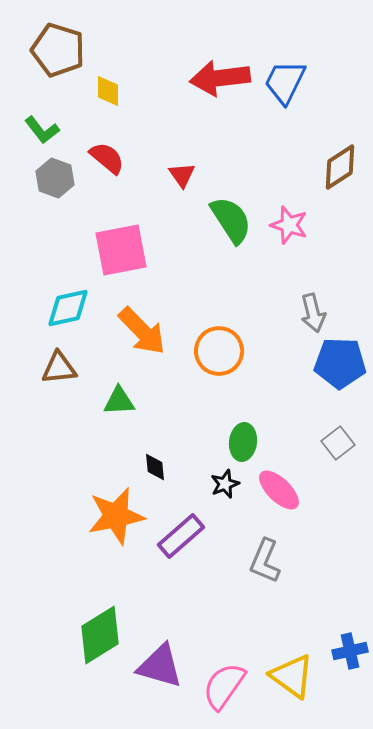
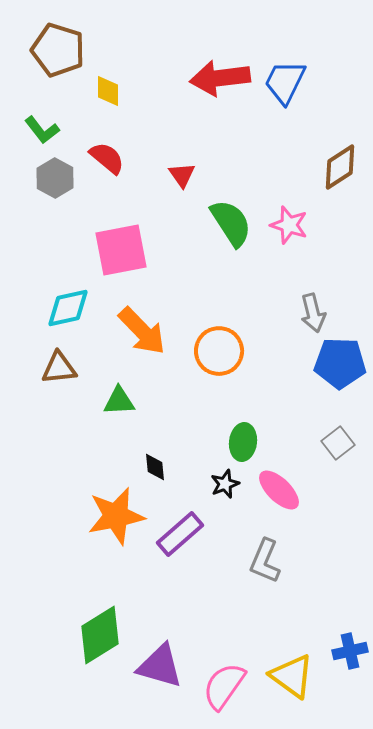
gray hexagon: rotated 9 degrees clockwise
green semicircle: moved 3 px down
purple rectangle: moved 1 px left, 2 px up
